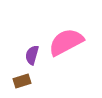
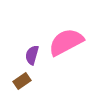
brown rectangle: rotated 18 degrees counterclockwise
